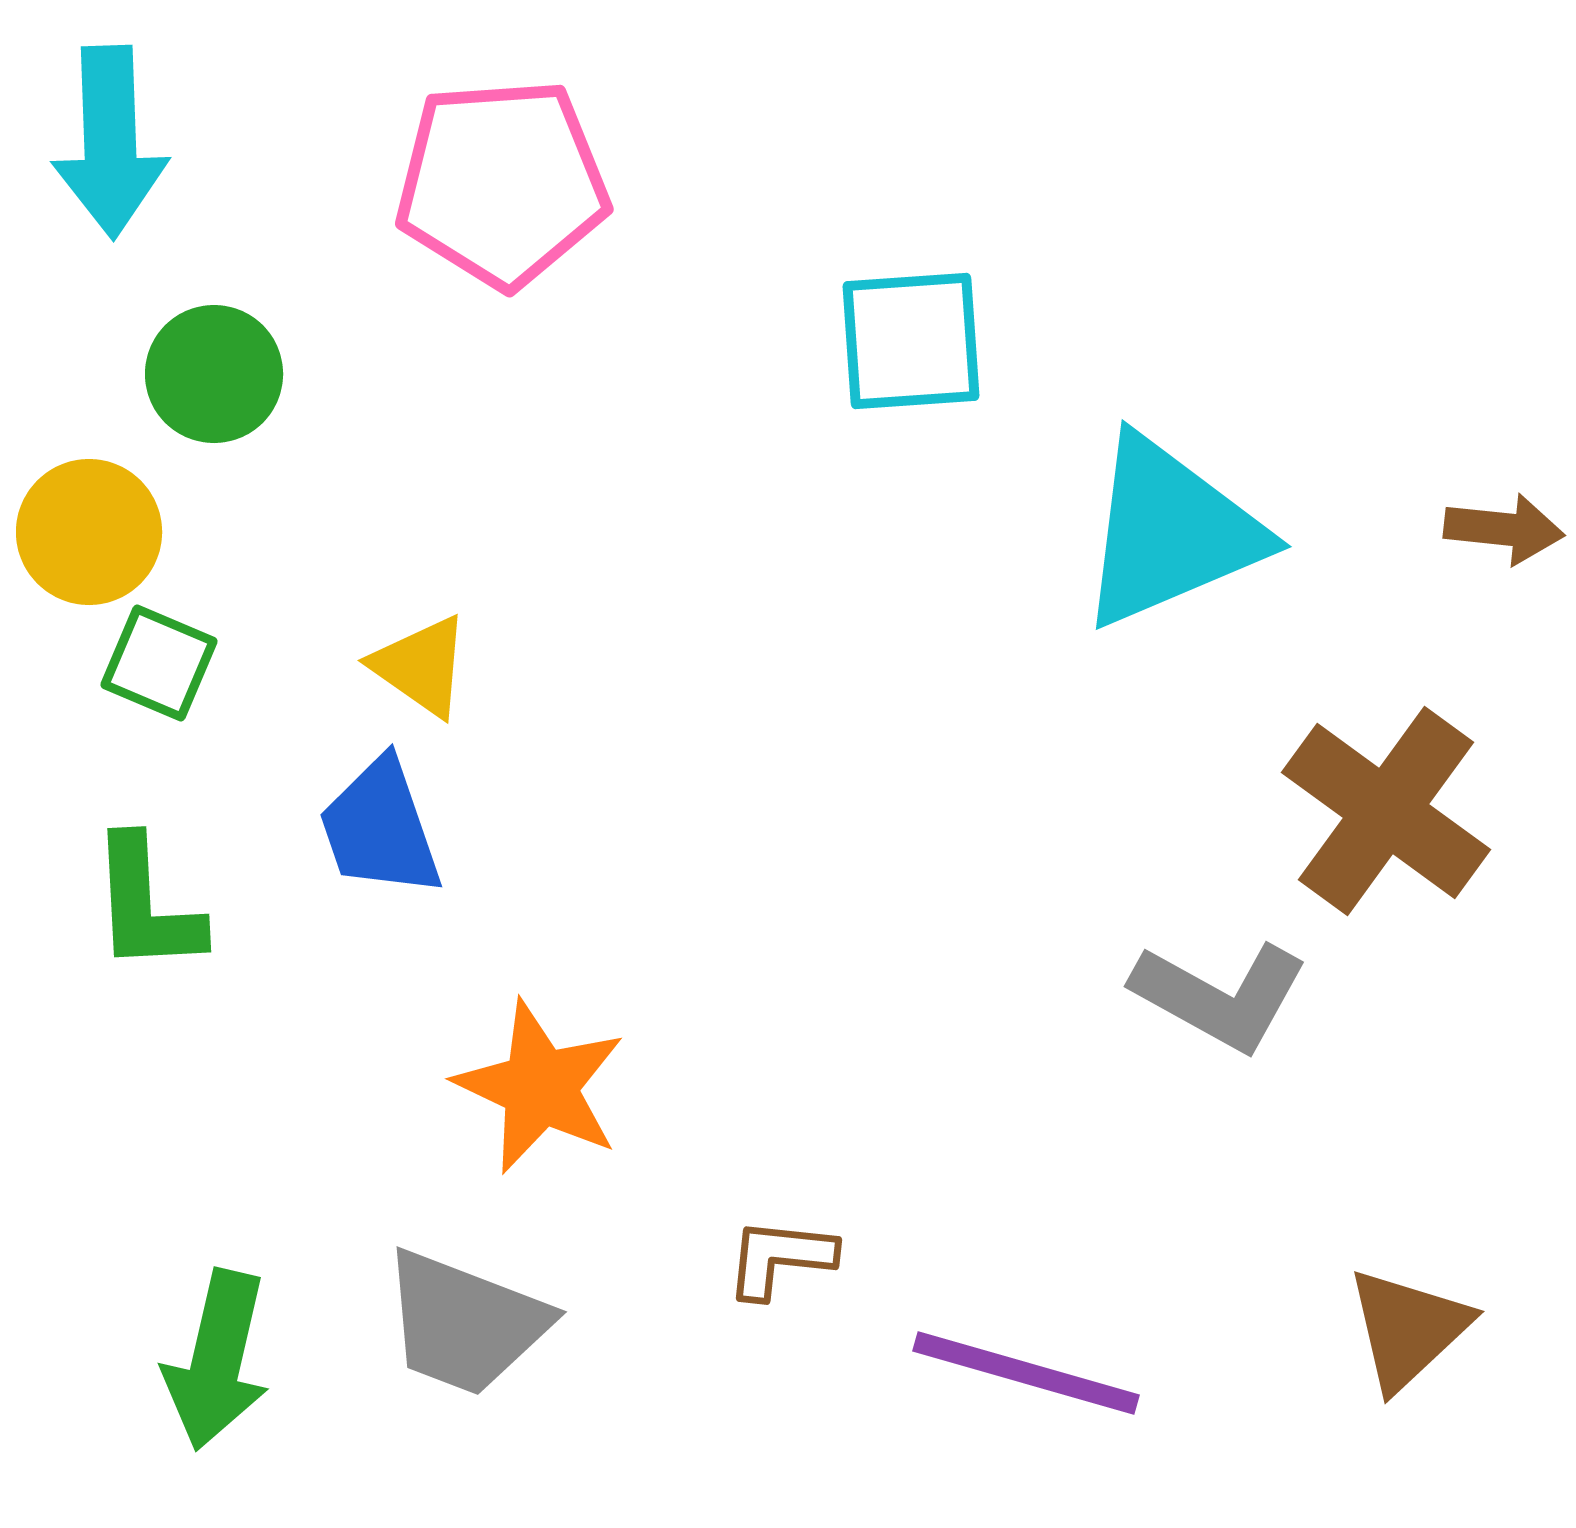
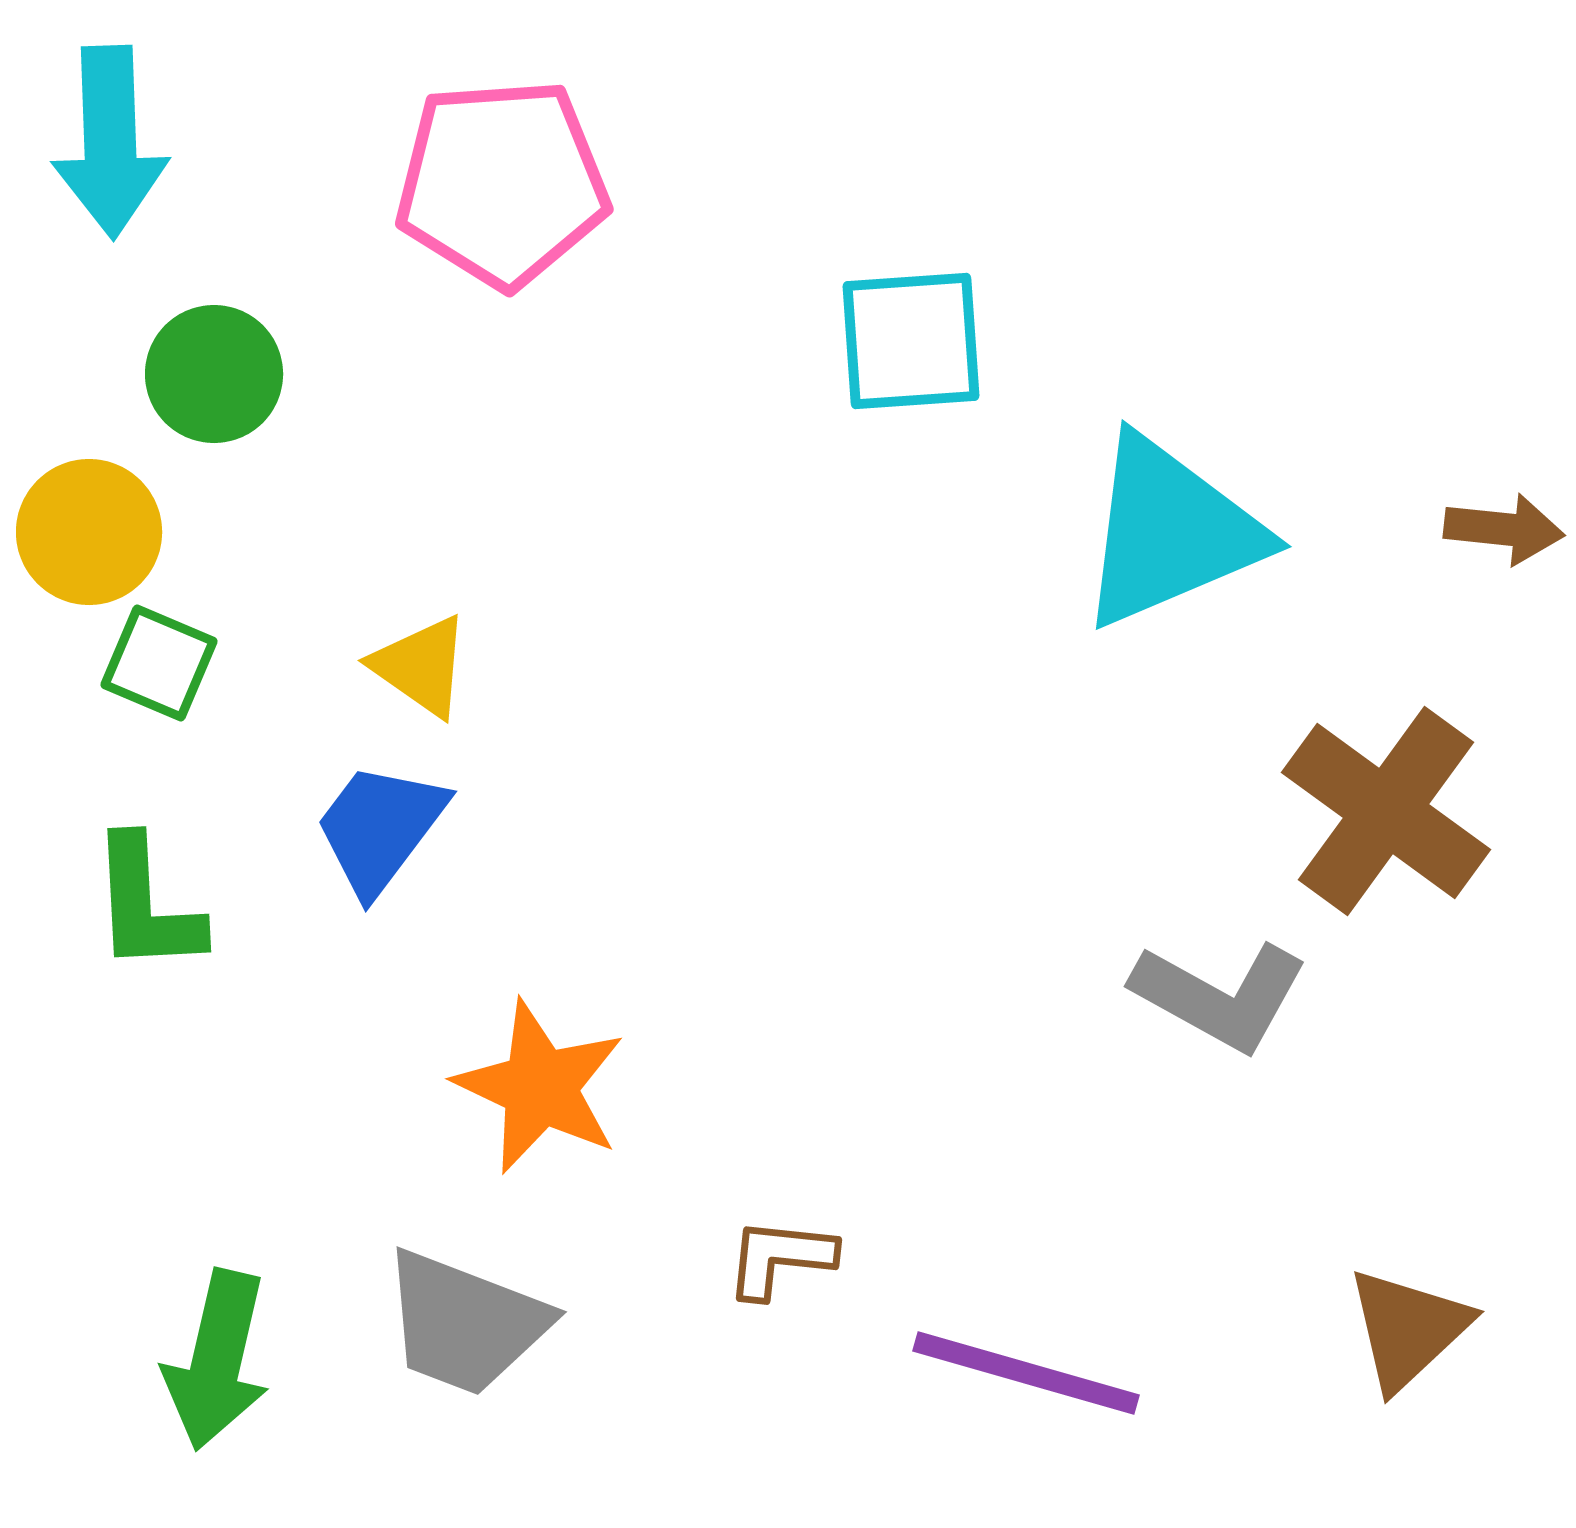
blue trapezoid: rotated 56 degrees clockwise
